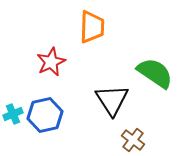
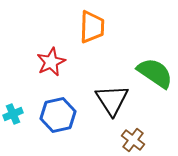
blue hexagon: moved 13 px right
